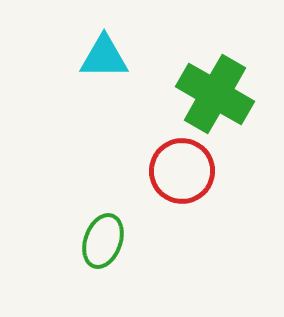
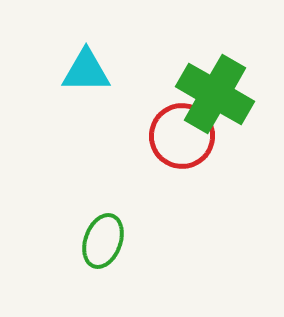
cyan triangle: moved 18 px left, 14 px down
red circle: moved 35 px up
